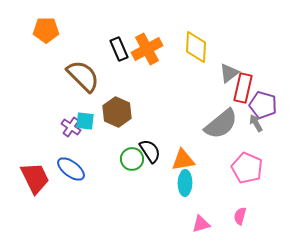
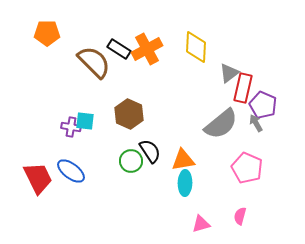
orange pentagon: moved 1 px right, 3 px down
black rectangle: rotated 35 degrees counterclockwise
brown semicircle: moved 11 px right, 14 px up
purple pentagon: rotated 8 degrees clockwise
brown hexagon: moved 12 px right, 2 px down
purple cross: rotated 24 degrees counterclockwise
green circle: moved 1 px left, 2 px down
blue ellipse: moved 2 px down
red trapezoid: moved 3 px right
